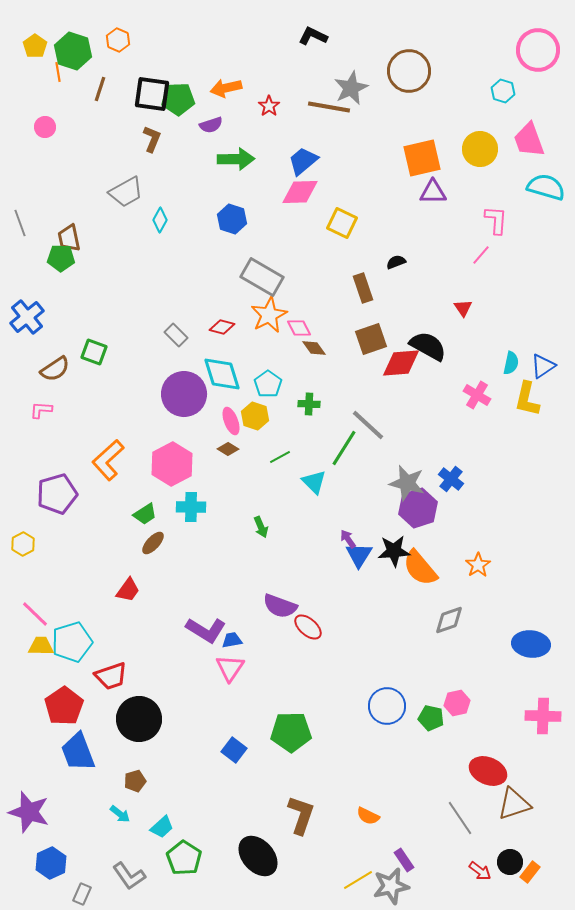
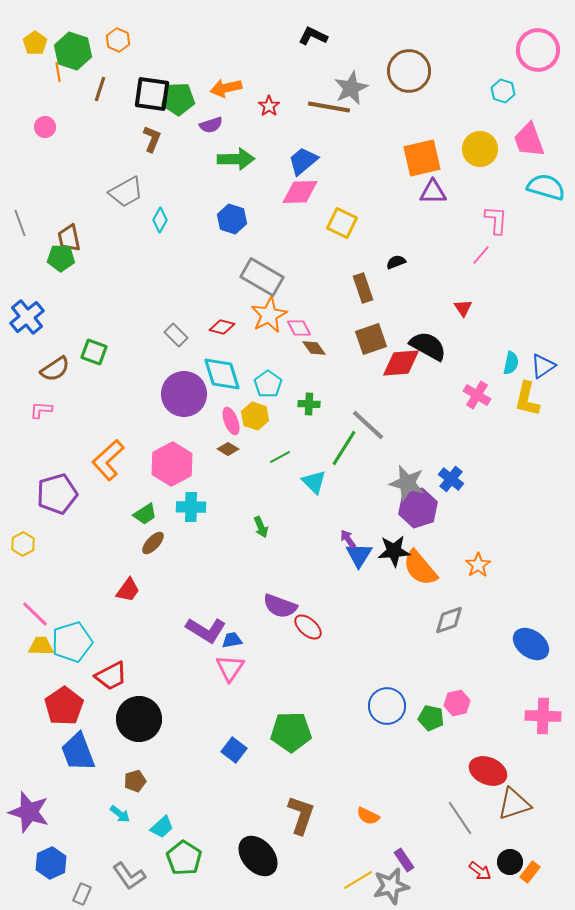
yellow pentagon at (35, 46): moved 3 px up
blue ellipse at (531, 644): rotated 30 degrees clockwise
red trapezoid at (111, 676): rotated 8 degrees counterclockwise
